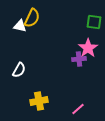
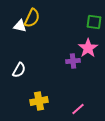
purple cross: moved 6 px left, 2 px down
